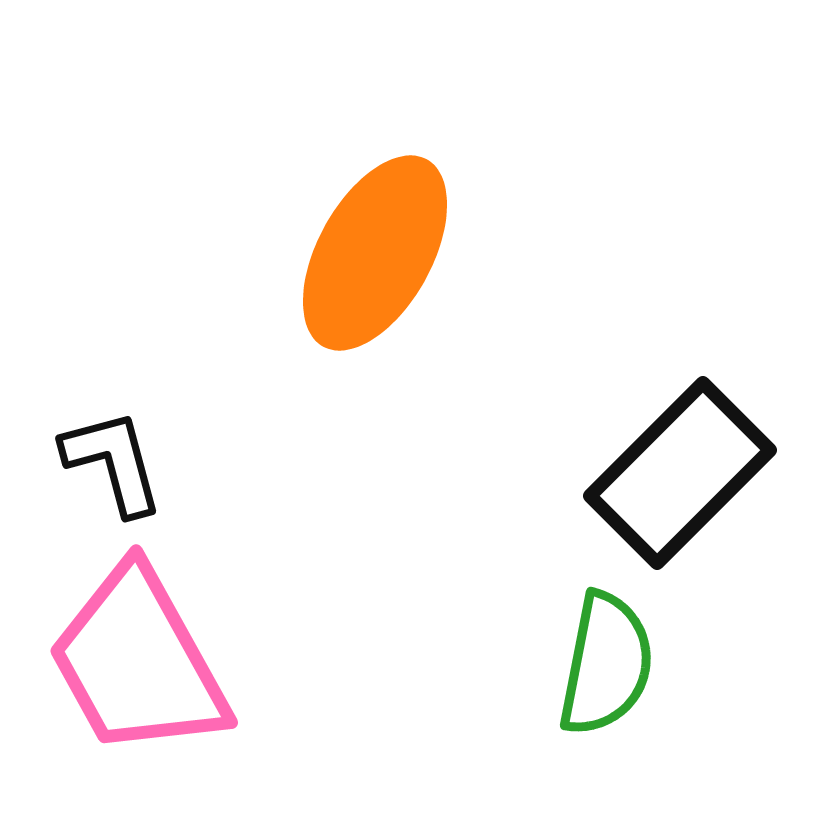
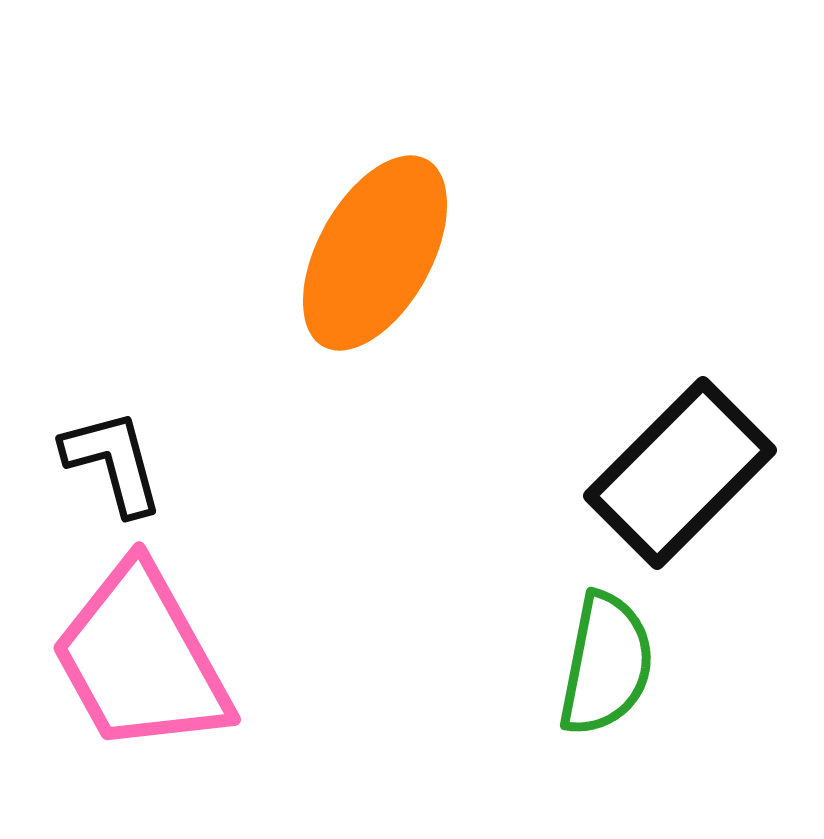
pink trapezoid: moved 3 px right, 3 px up
